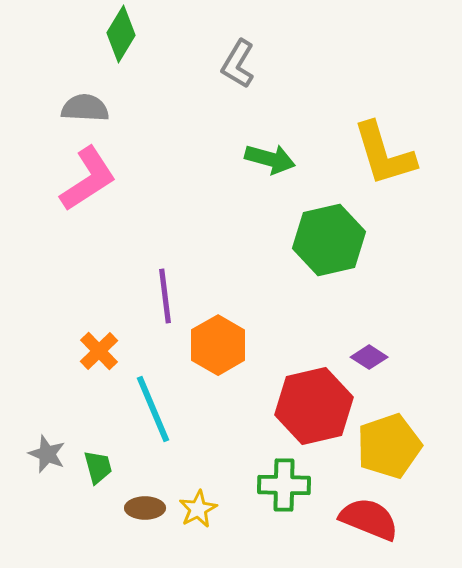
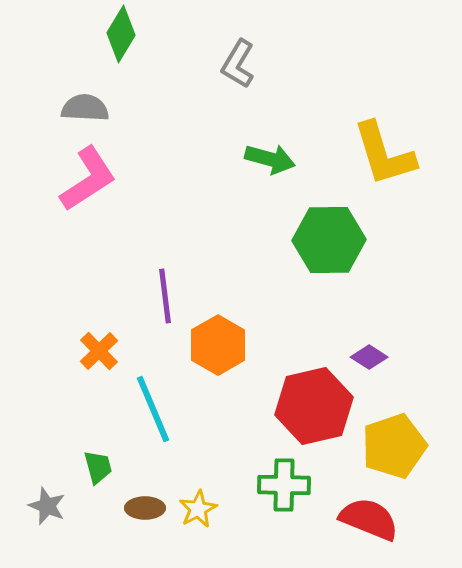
green hexagon: rotated 12 degrees clockwise
yellow pentagon: moved 5 px right
gray star: moved 52 px down
